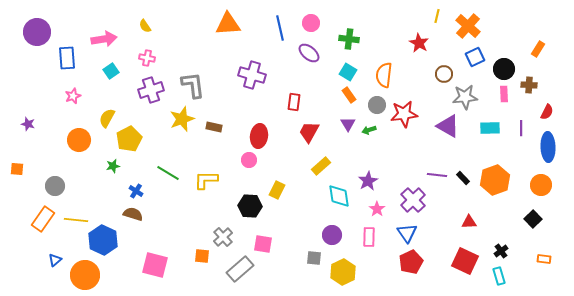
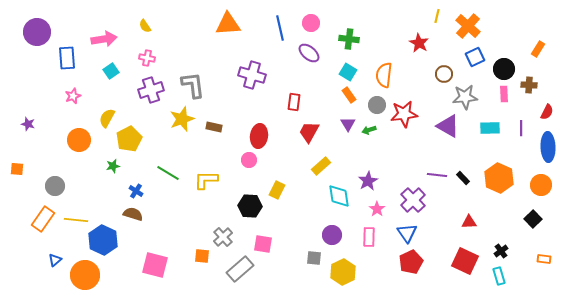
orange hexagon at (495, 180): moved 4 px right, 2 px up; rotated 16 degrees counterclockwise
